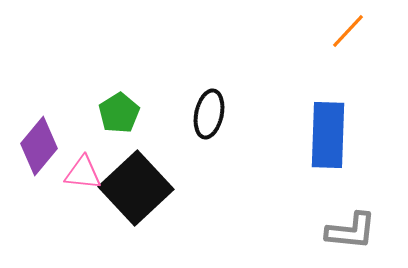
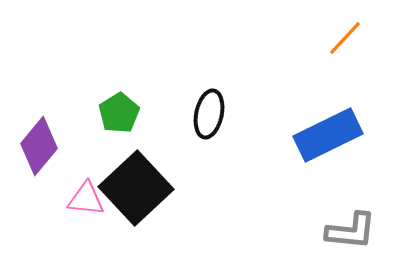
orange line: moved 3 px left, 7 px down
blue rectangle: rotated 62 degrees clockwise
pink triangle: moved 3 px right, 26 px down
